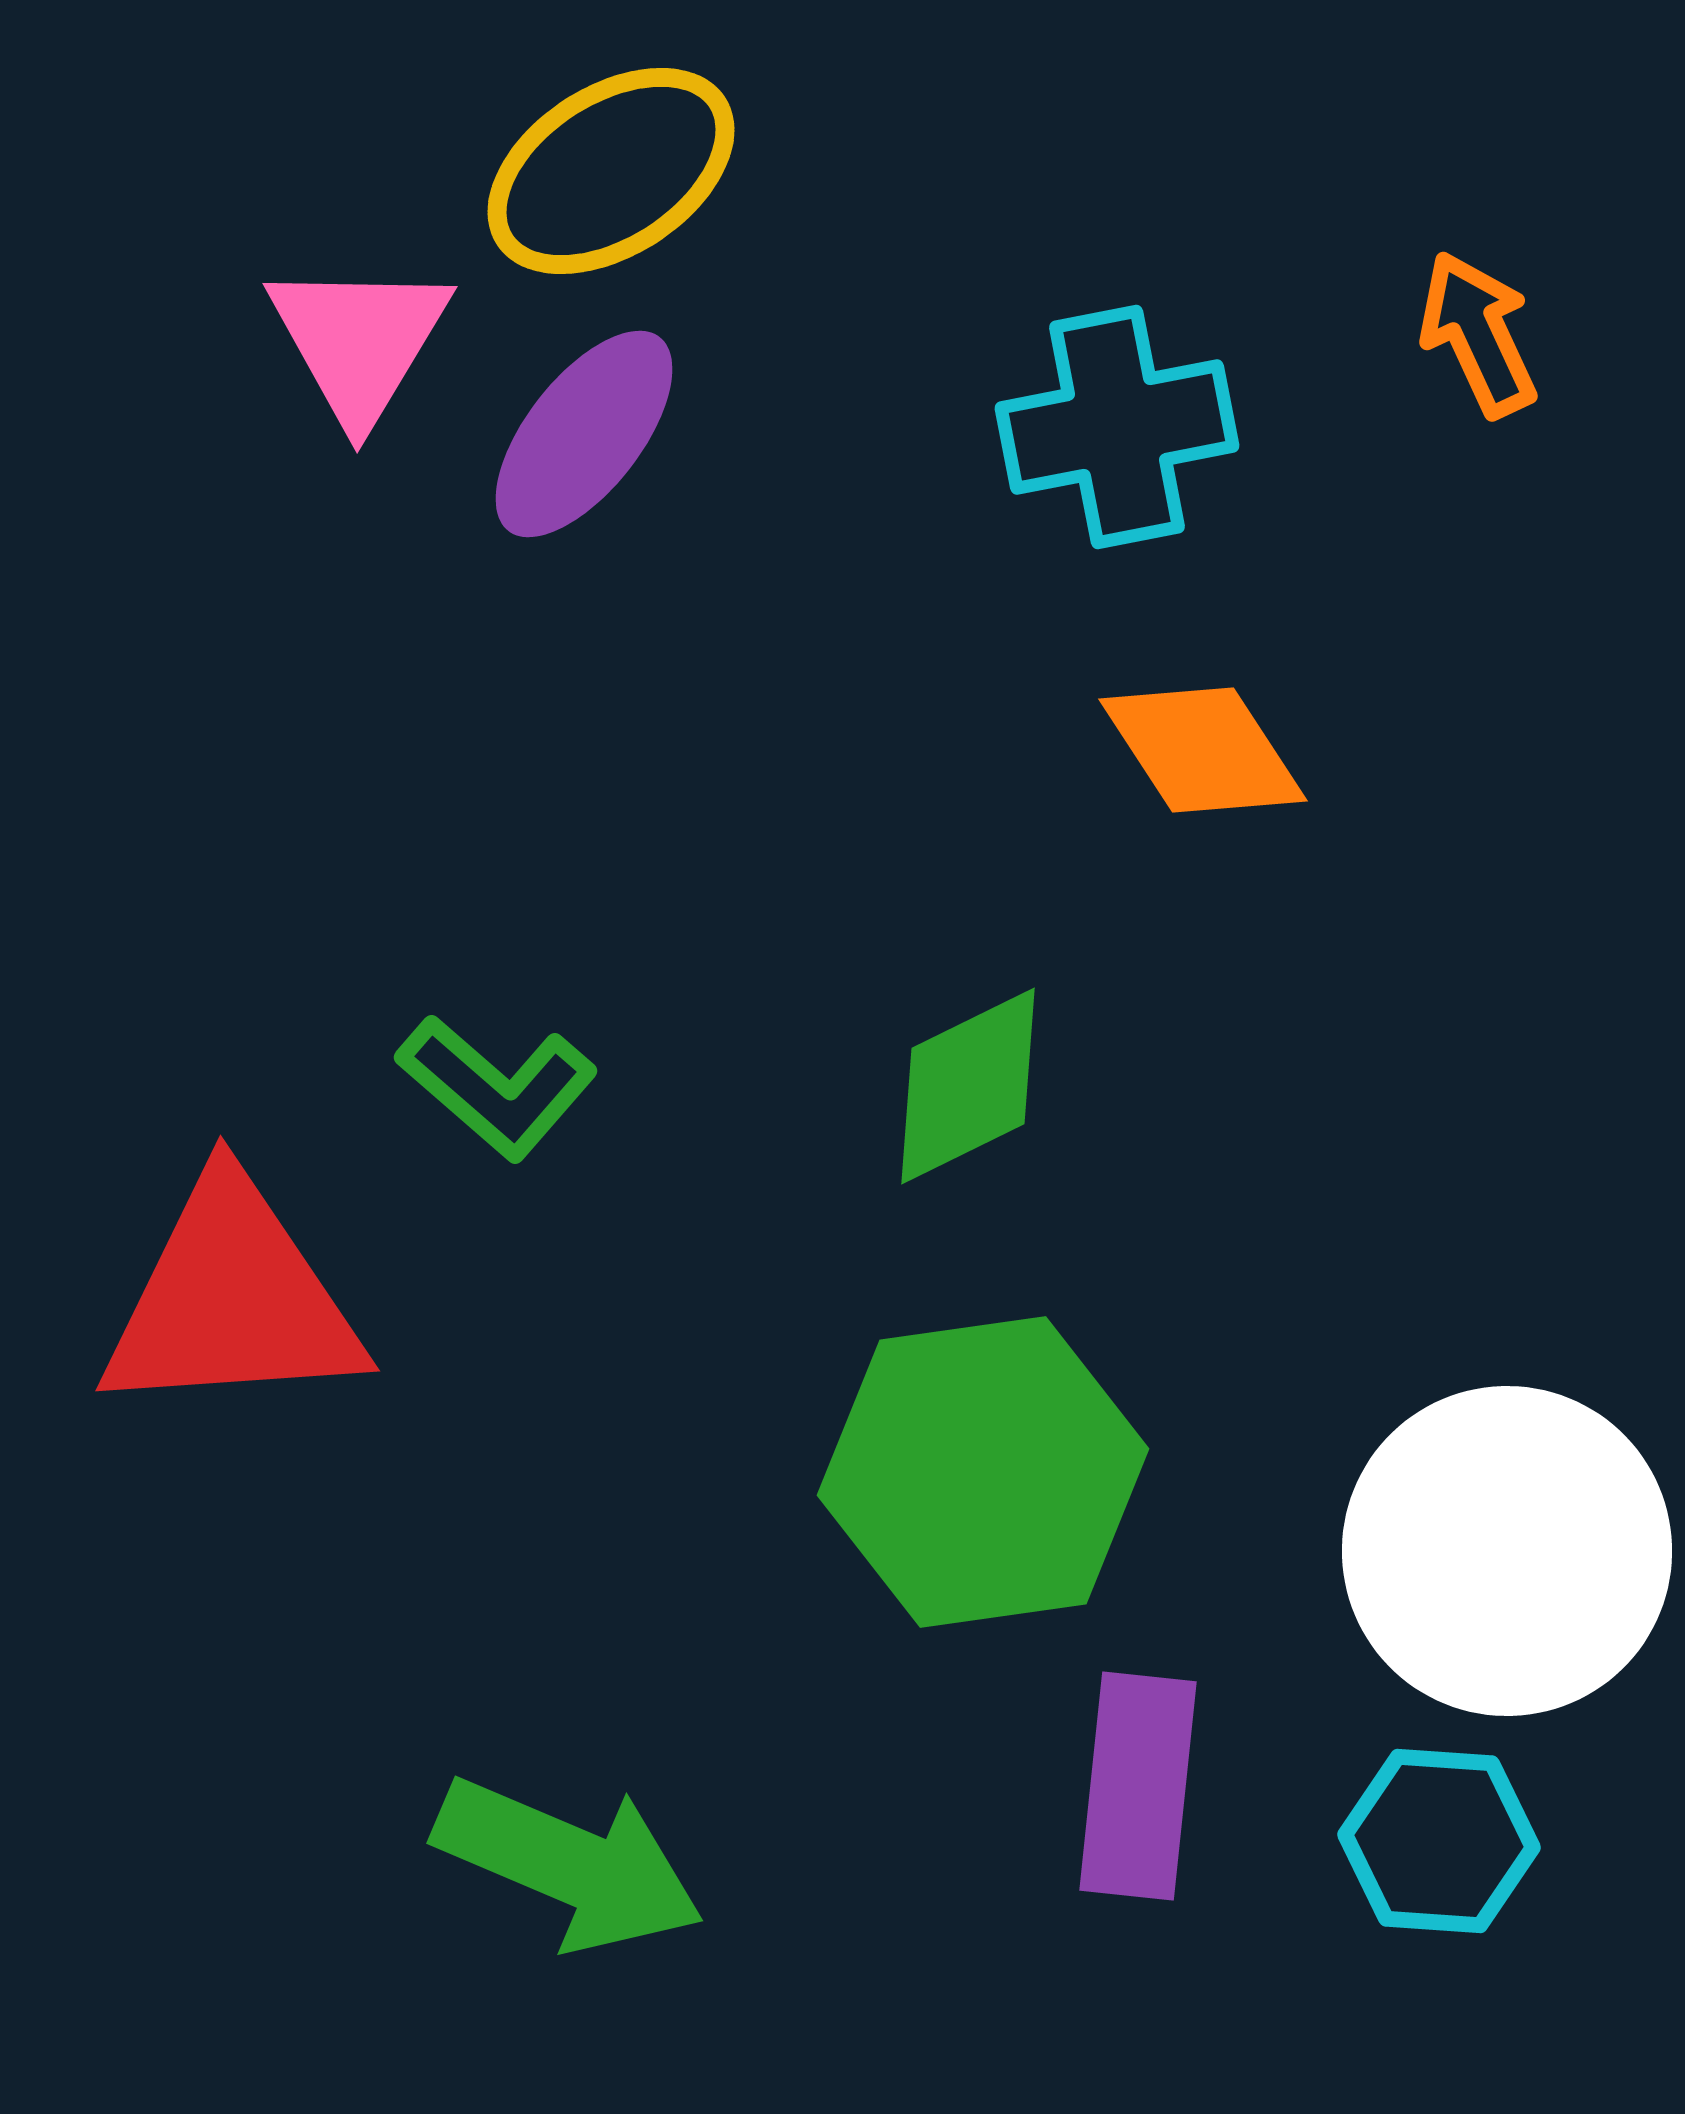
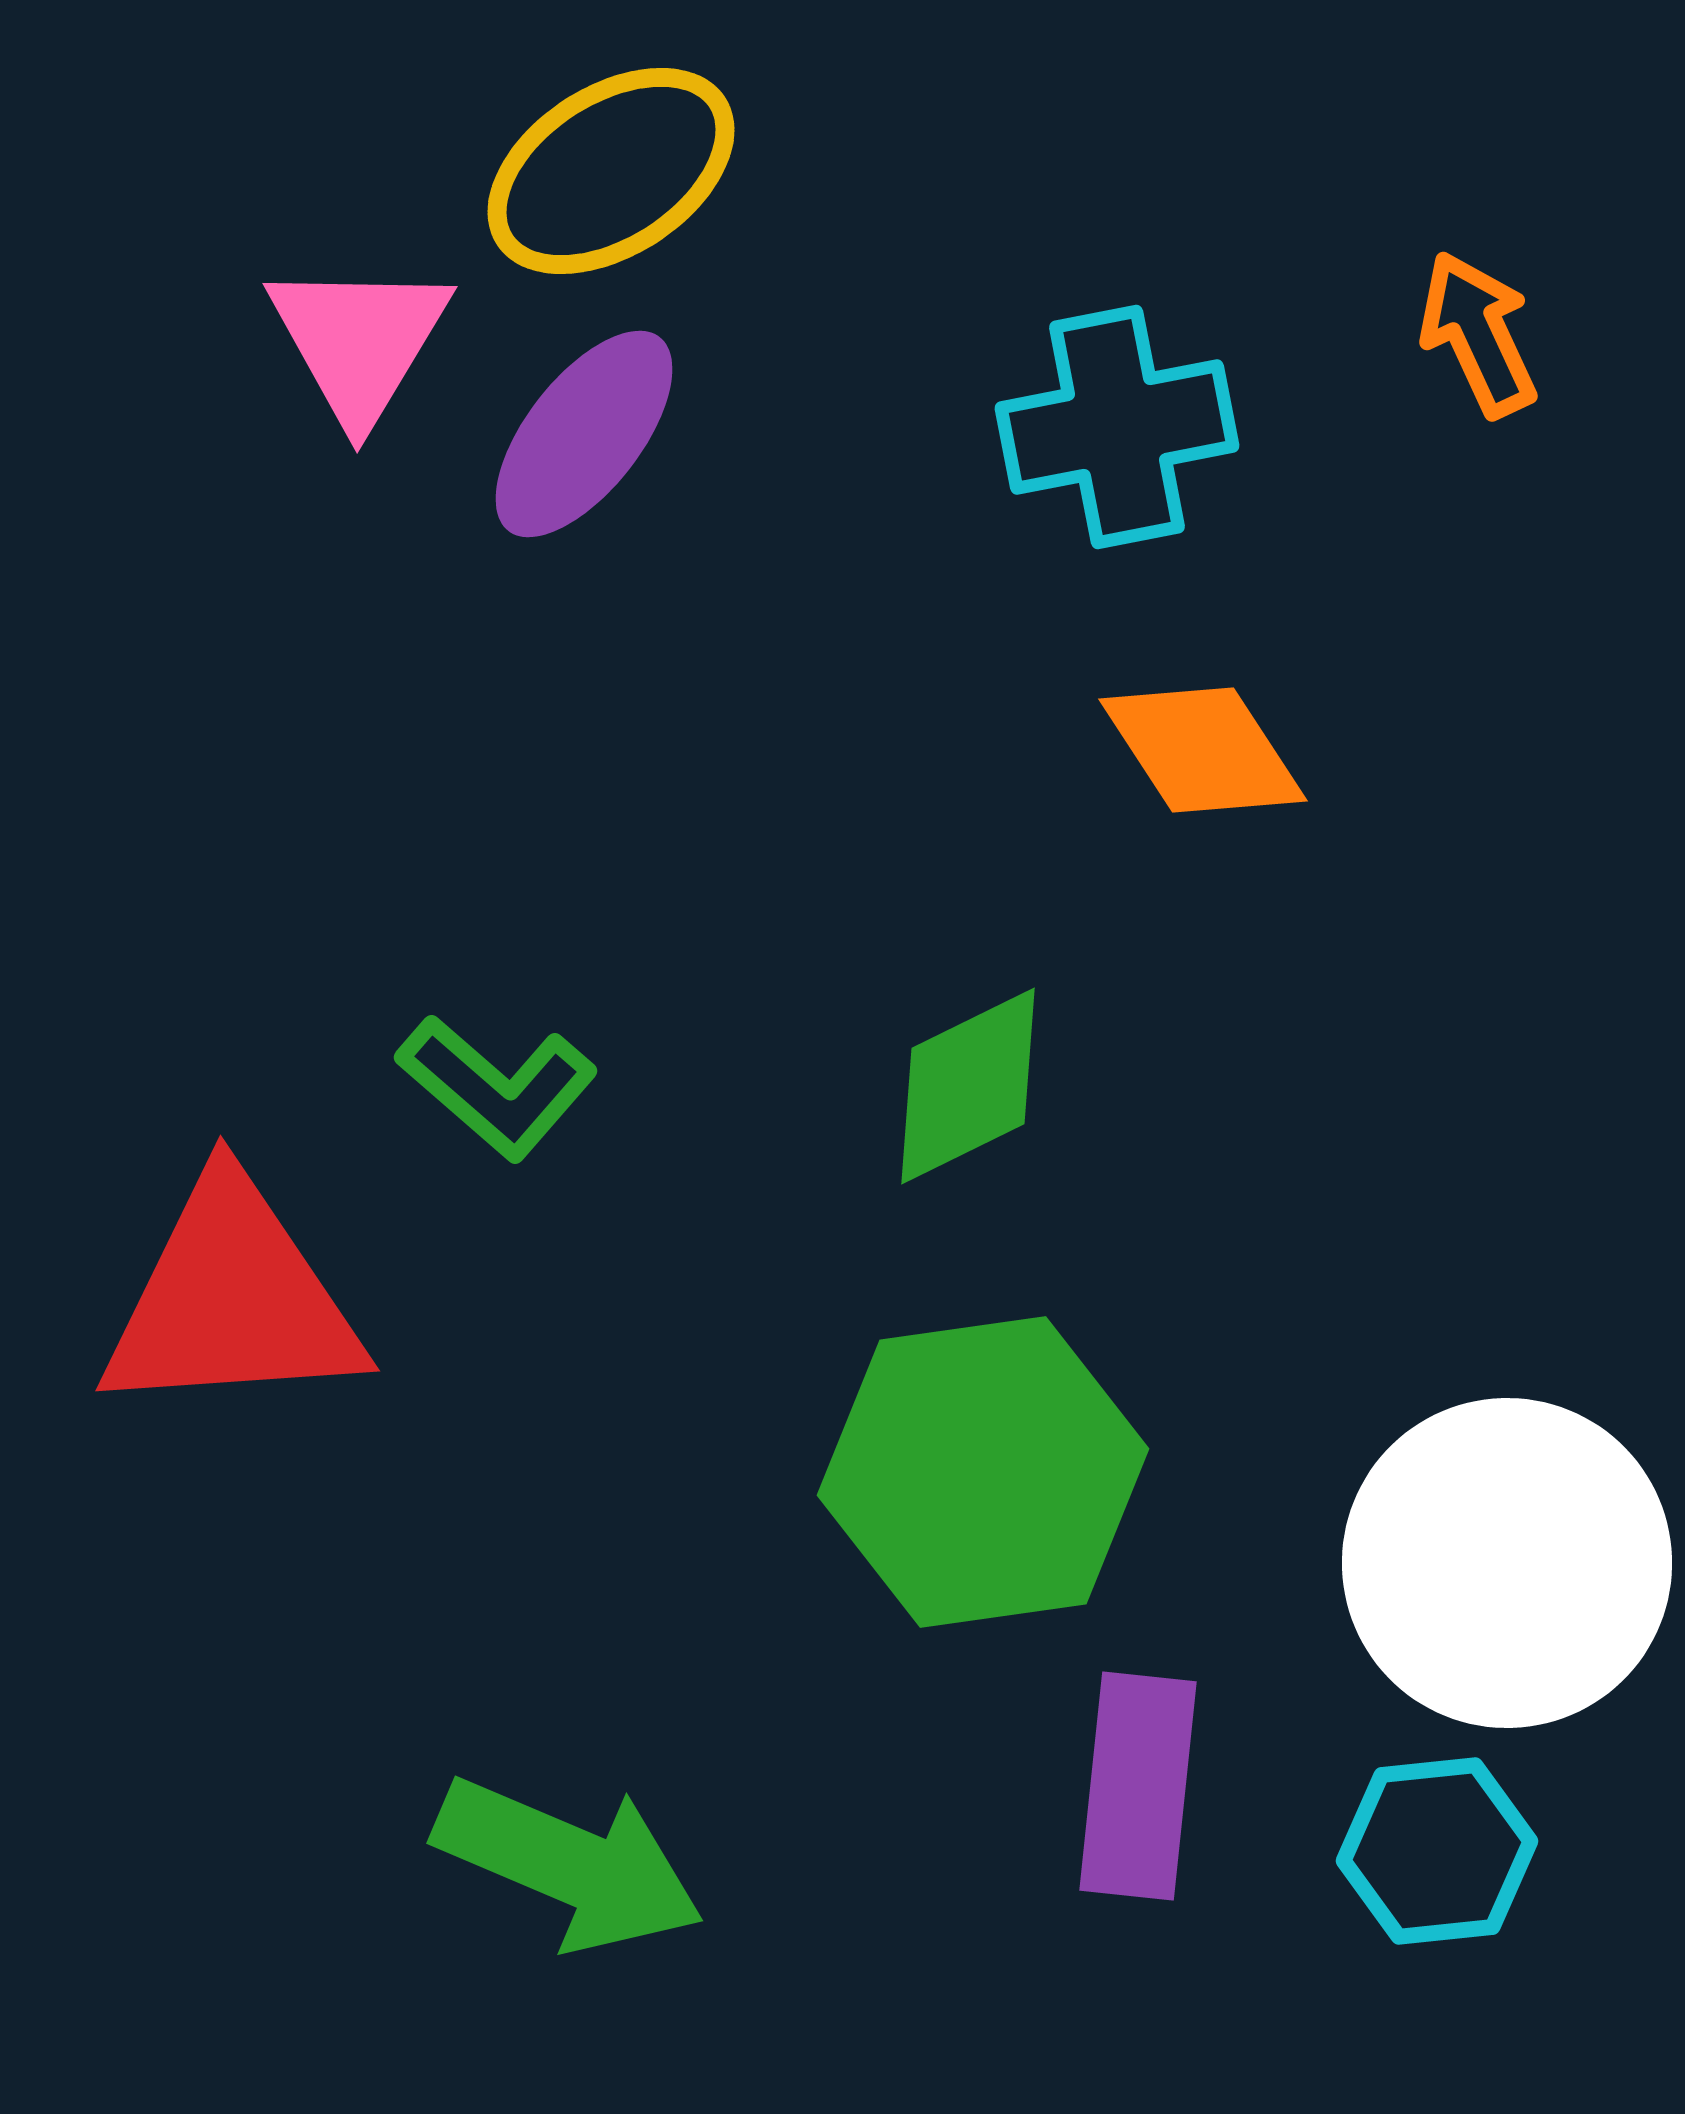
white circle: moved 12 px down
cyan hexagon: moved 2 px left, 10 px down; rotated 10 degrees counterclockwise
